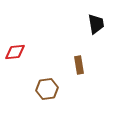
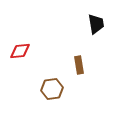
red diamond: moved 5 px right, 1 px up
brown hexagon: moved 5 px right
